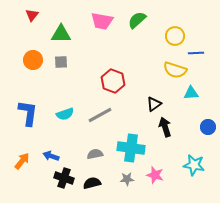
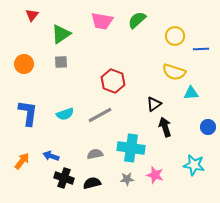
green triangle: rotated 35 degrees counterclockwise
blue line: moved 5 px right, 4 px up
orange circle: moved 9 px left, 4 px down
yellow semicircle: moved 1 px left, 2 px down
